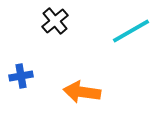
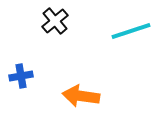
cyan line: rotated 12 degrees clockwise
orange arrow: moved 1 px left, 4 px down
